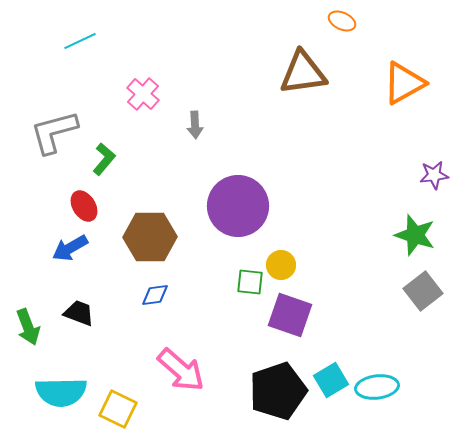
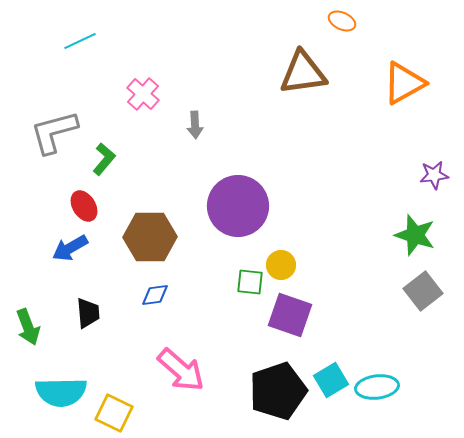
black trapezoid: moved 9 px right; rotated 64 degrees clockwise
yellow square: moved 4 px left, 4 px down
